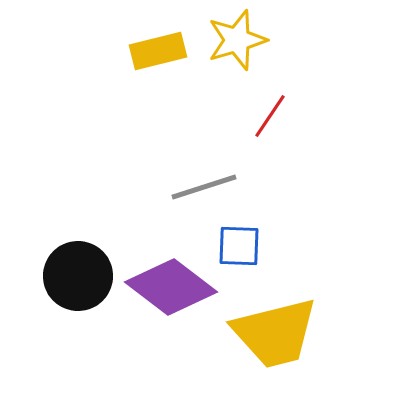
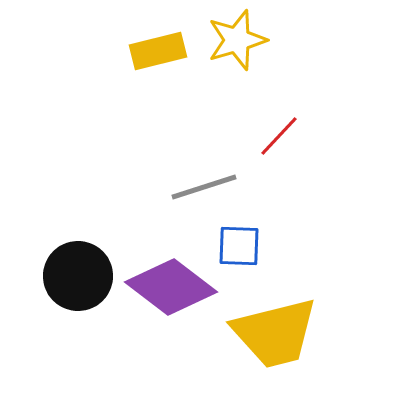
red line: moved 9 px right, 20 px down; rotated 9 degrees clockwise
